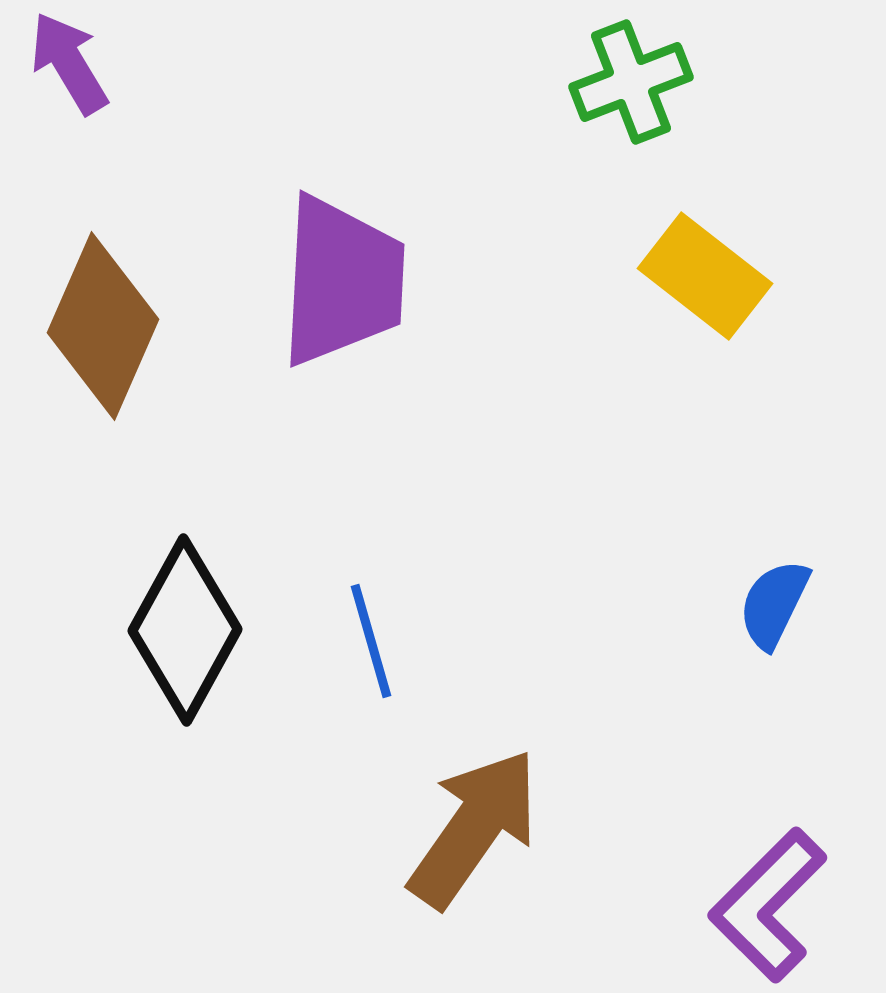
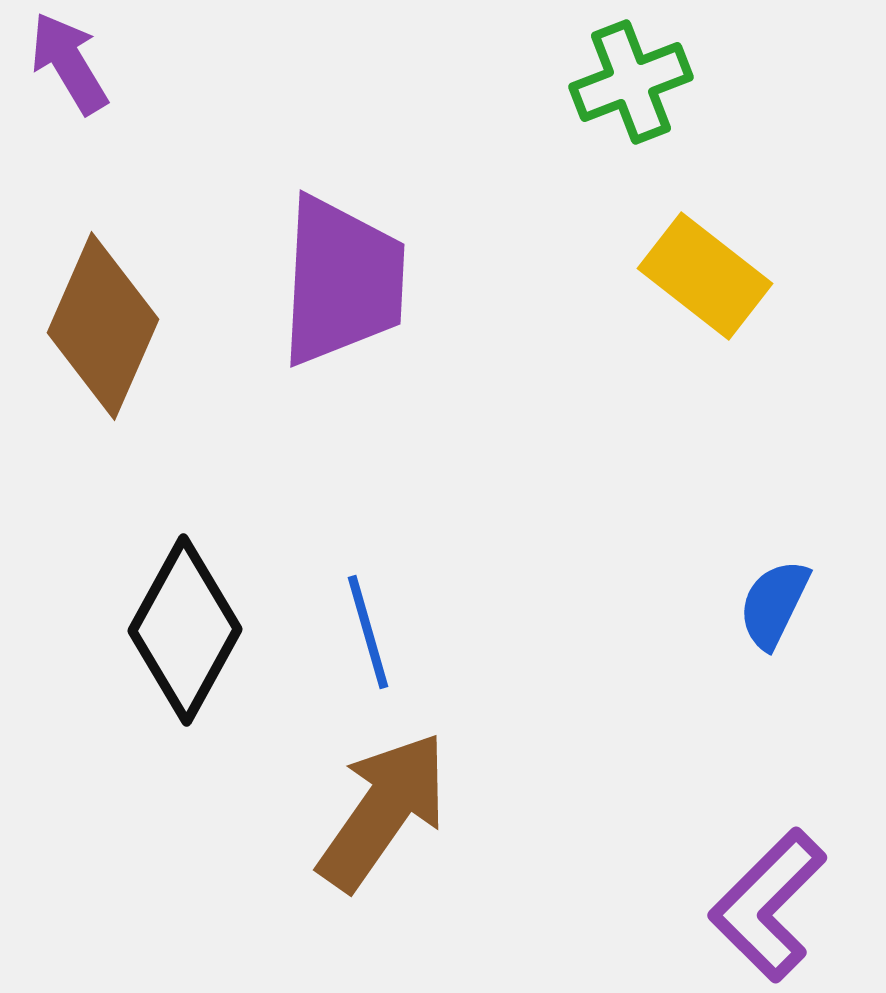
blue line: moved 3 px left, 9 px up
brown arrow: moved 91 px left, 17 px up
